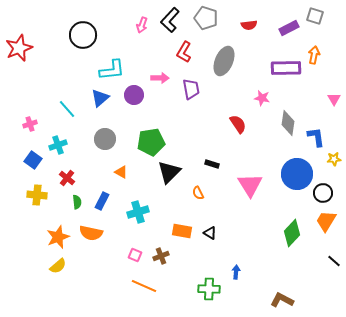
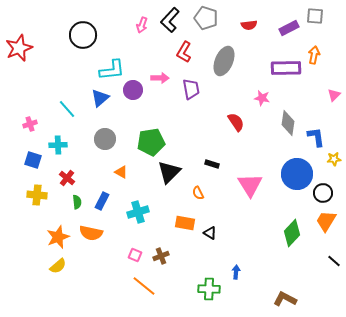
gray square at (315, 16): rotated 12 degrees counterclockwise
purple circle at (134, 95): moved 1 px left, 5 px up
pink triangle at (334, 99): moved 4 px up; rotated 16 degrees clockwise
red semicircle at (238, 124): moved 2 px left, 2 px up
cyan cross at (58, 145): rotated 18 degrees clockwise
blue square at (33, 160): rotated 18 degrees counterclockwise
orange rectangle at (182, 231): moved 3 px right, 8 px up
orange line at (144, 286): rotated 15 degrees clockwise
brown L-shape at (282, 300): moved 3 px right, 1 px up
